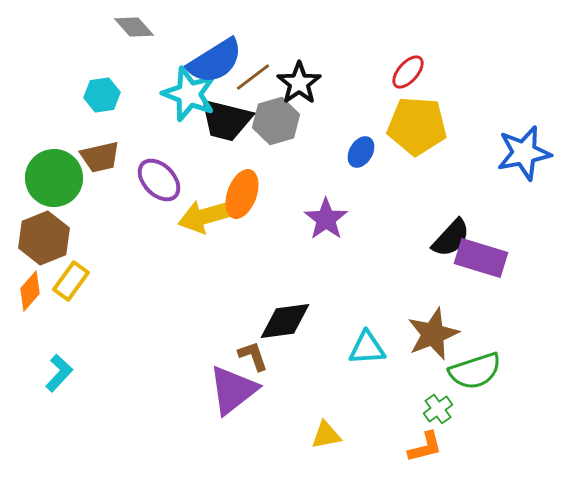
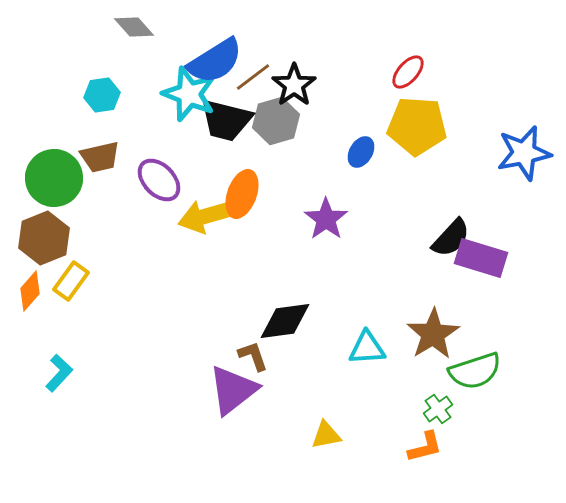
black star: moved 5 px left, 2 px down
brown star: rotated 10 degrees counterclockwise
